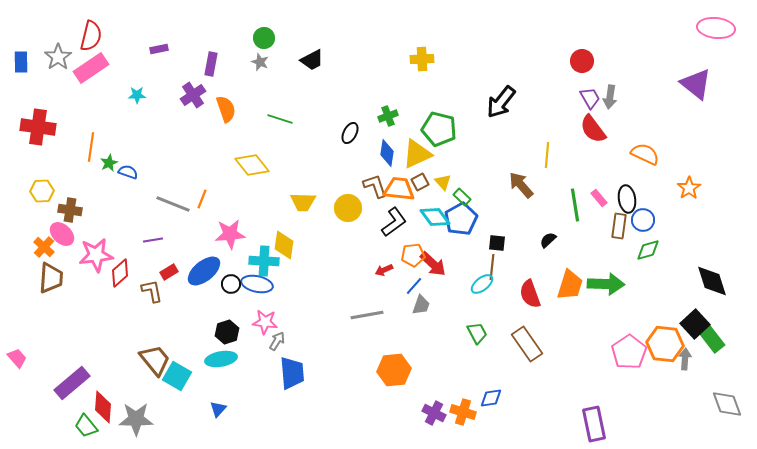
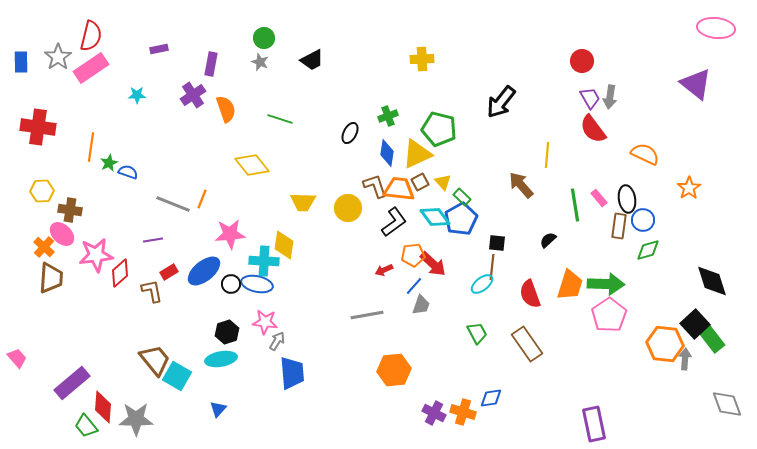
pink pentagon at (629, 352): moved 20 px left, 37 px up
